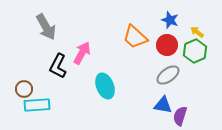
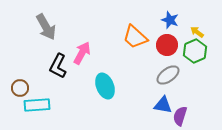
brown circle: moved 4 px left, 1 px up
